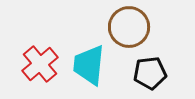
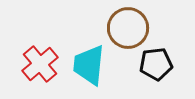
brown circle: moved 1 px left, 1 px down
black pentagon: moved 6 px right, 9 px up
